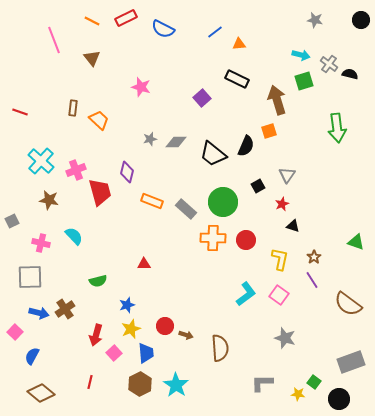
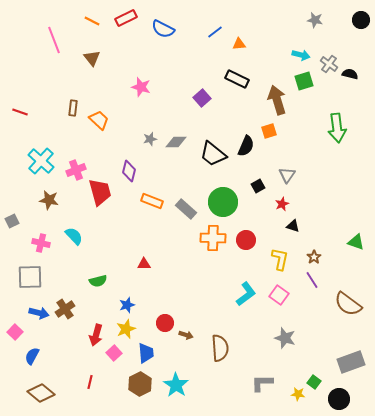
purple diamond at (127, 172): moved 2 px right, 1 px up
red circle at (165, 326): moved 3 px up
yellow star at (131, 329): moved 5 px left
